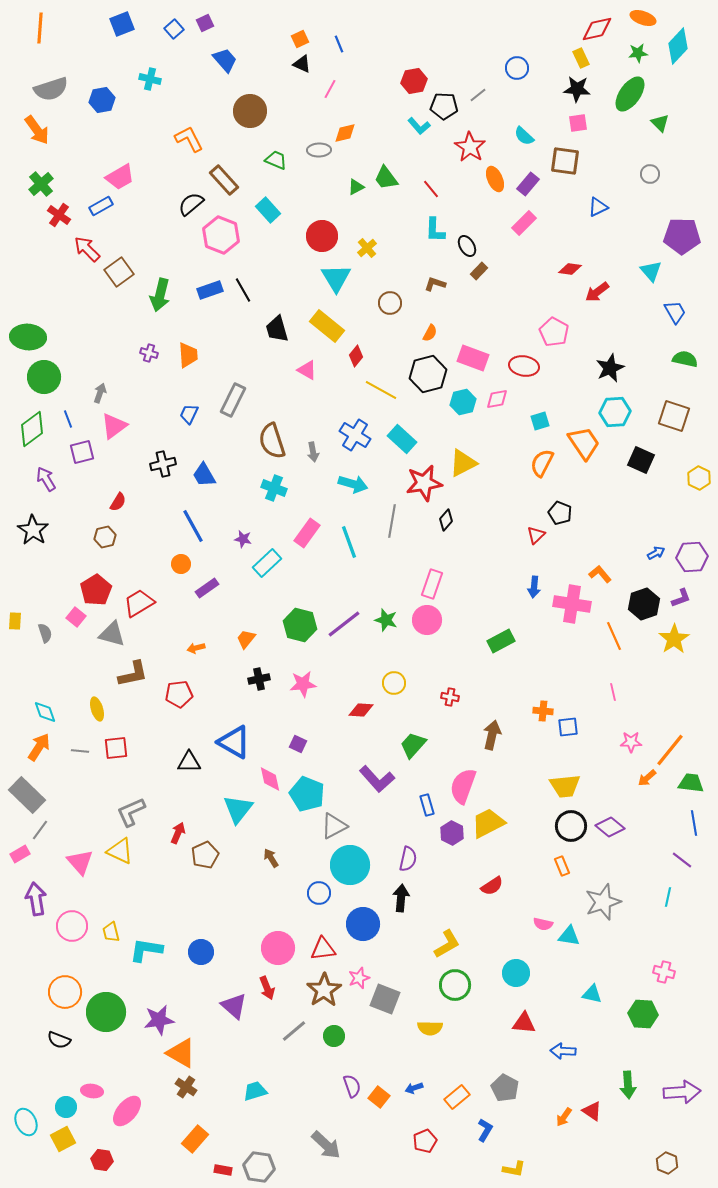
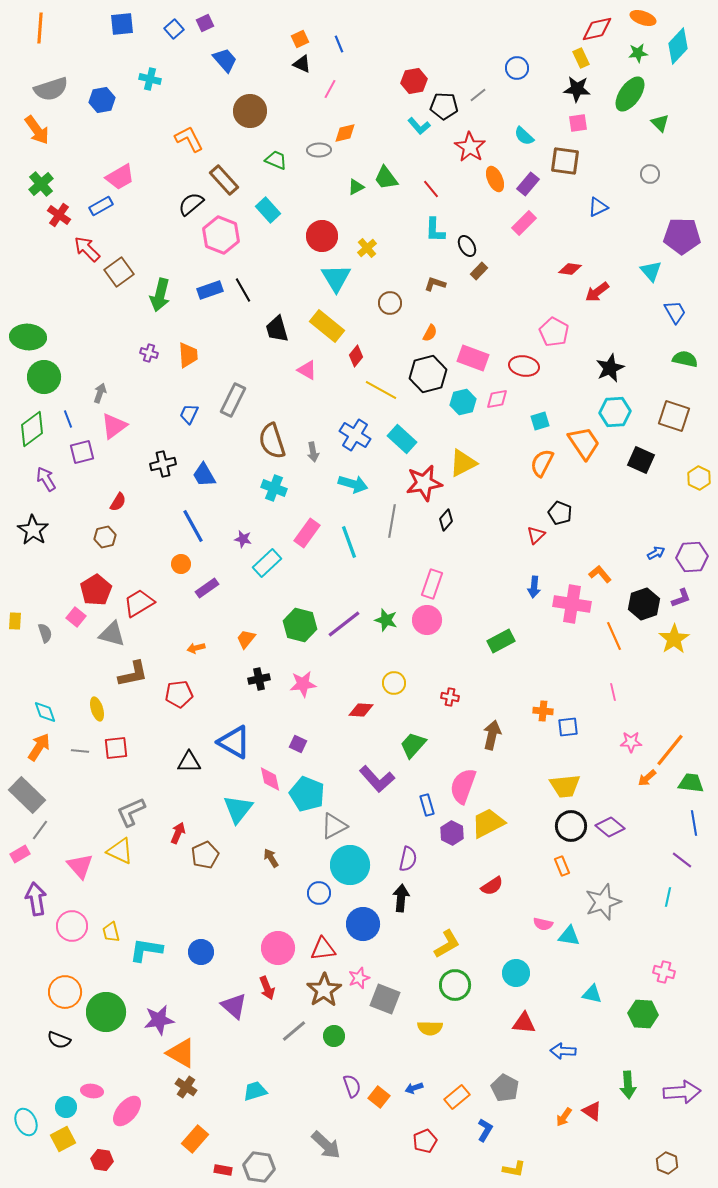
blue square at (122, 24): rotated 15 degrees clockwise
pink triangle at (80, 862): moved 4 px down
